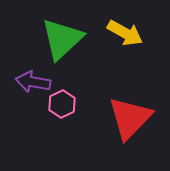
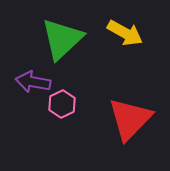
red triangle: moved 1 px down
